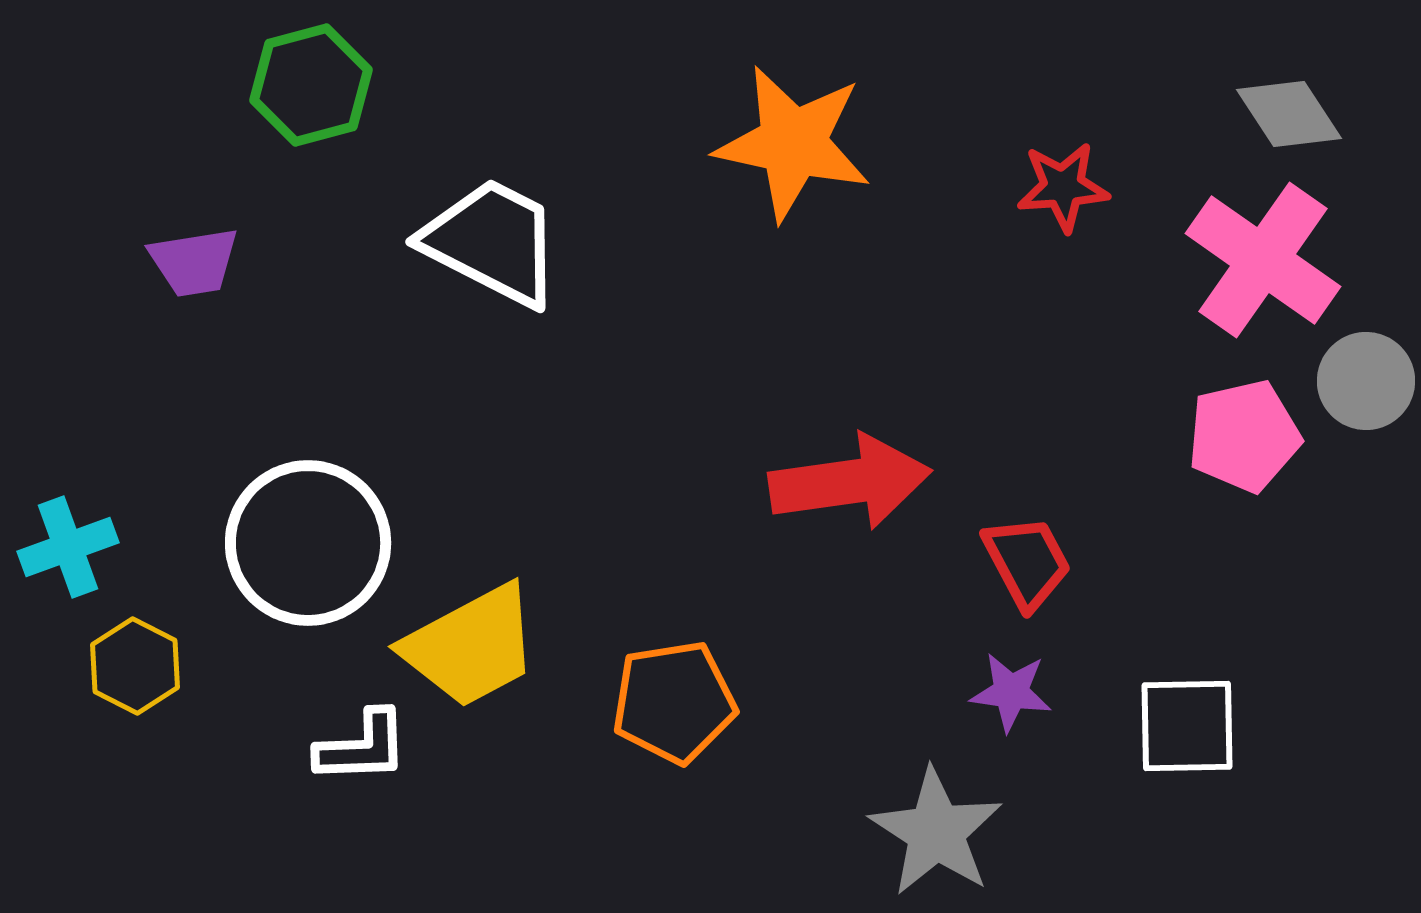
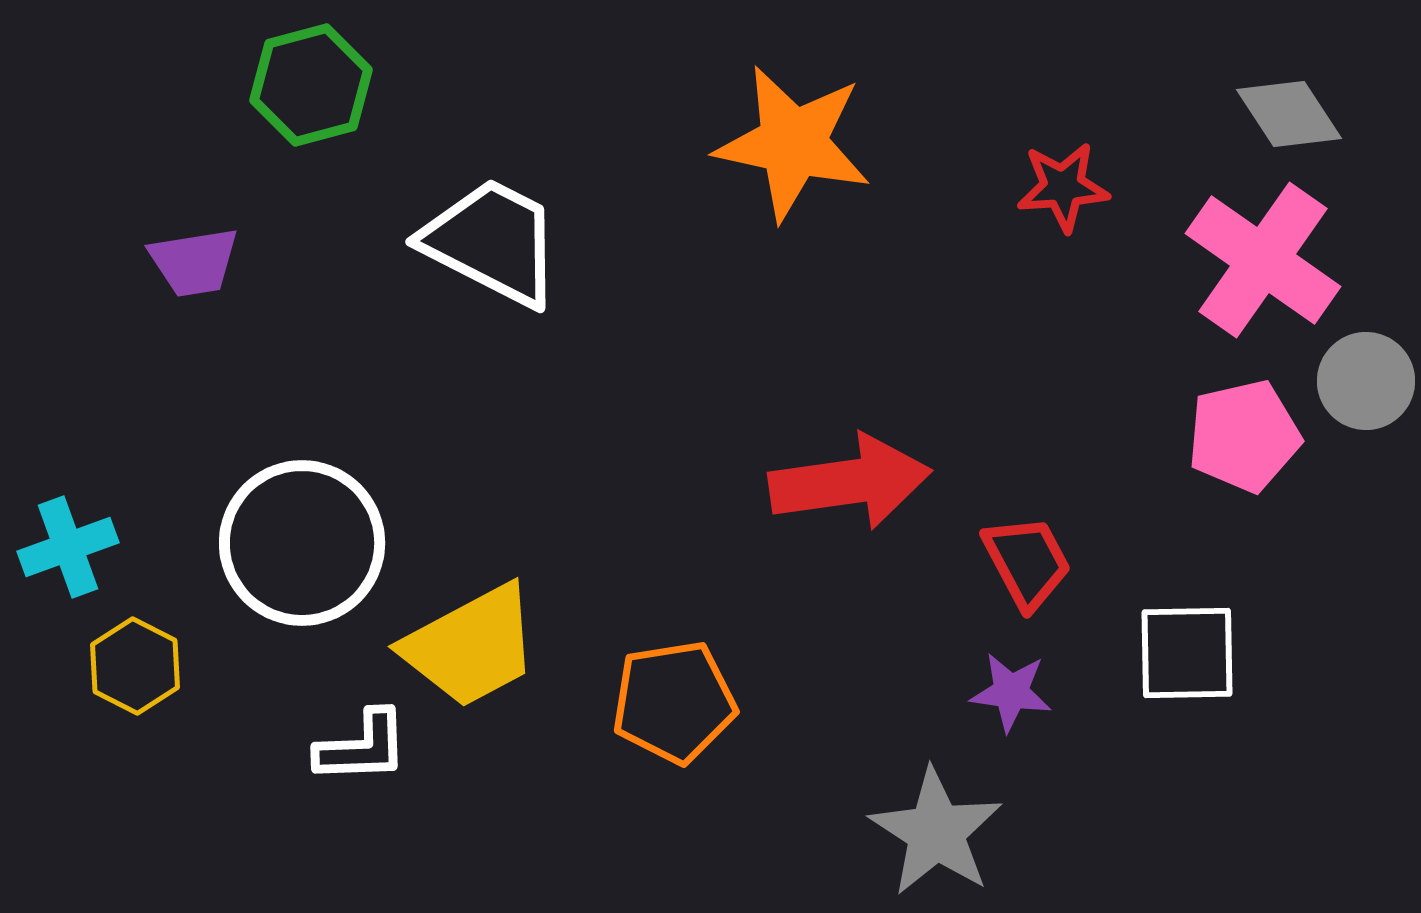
white circle: moved 6 px left
white square: moved 73 px up
